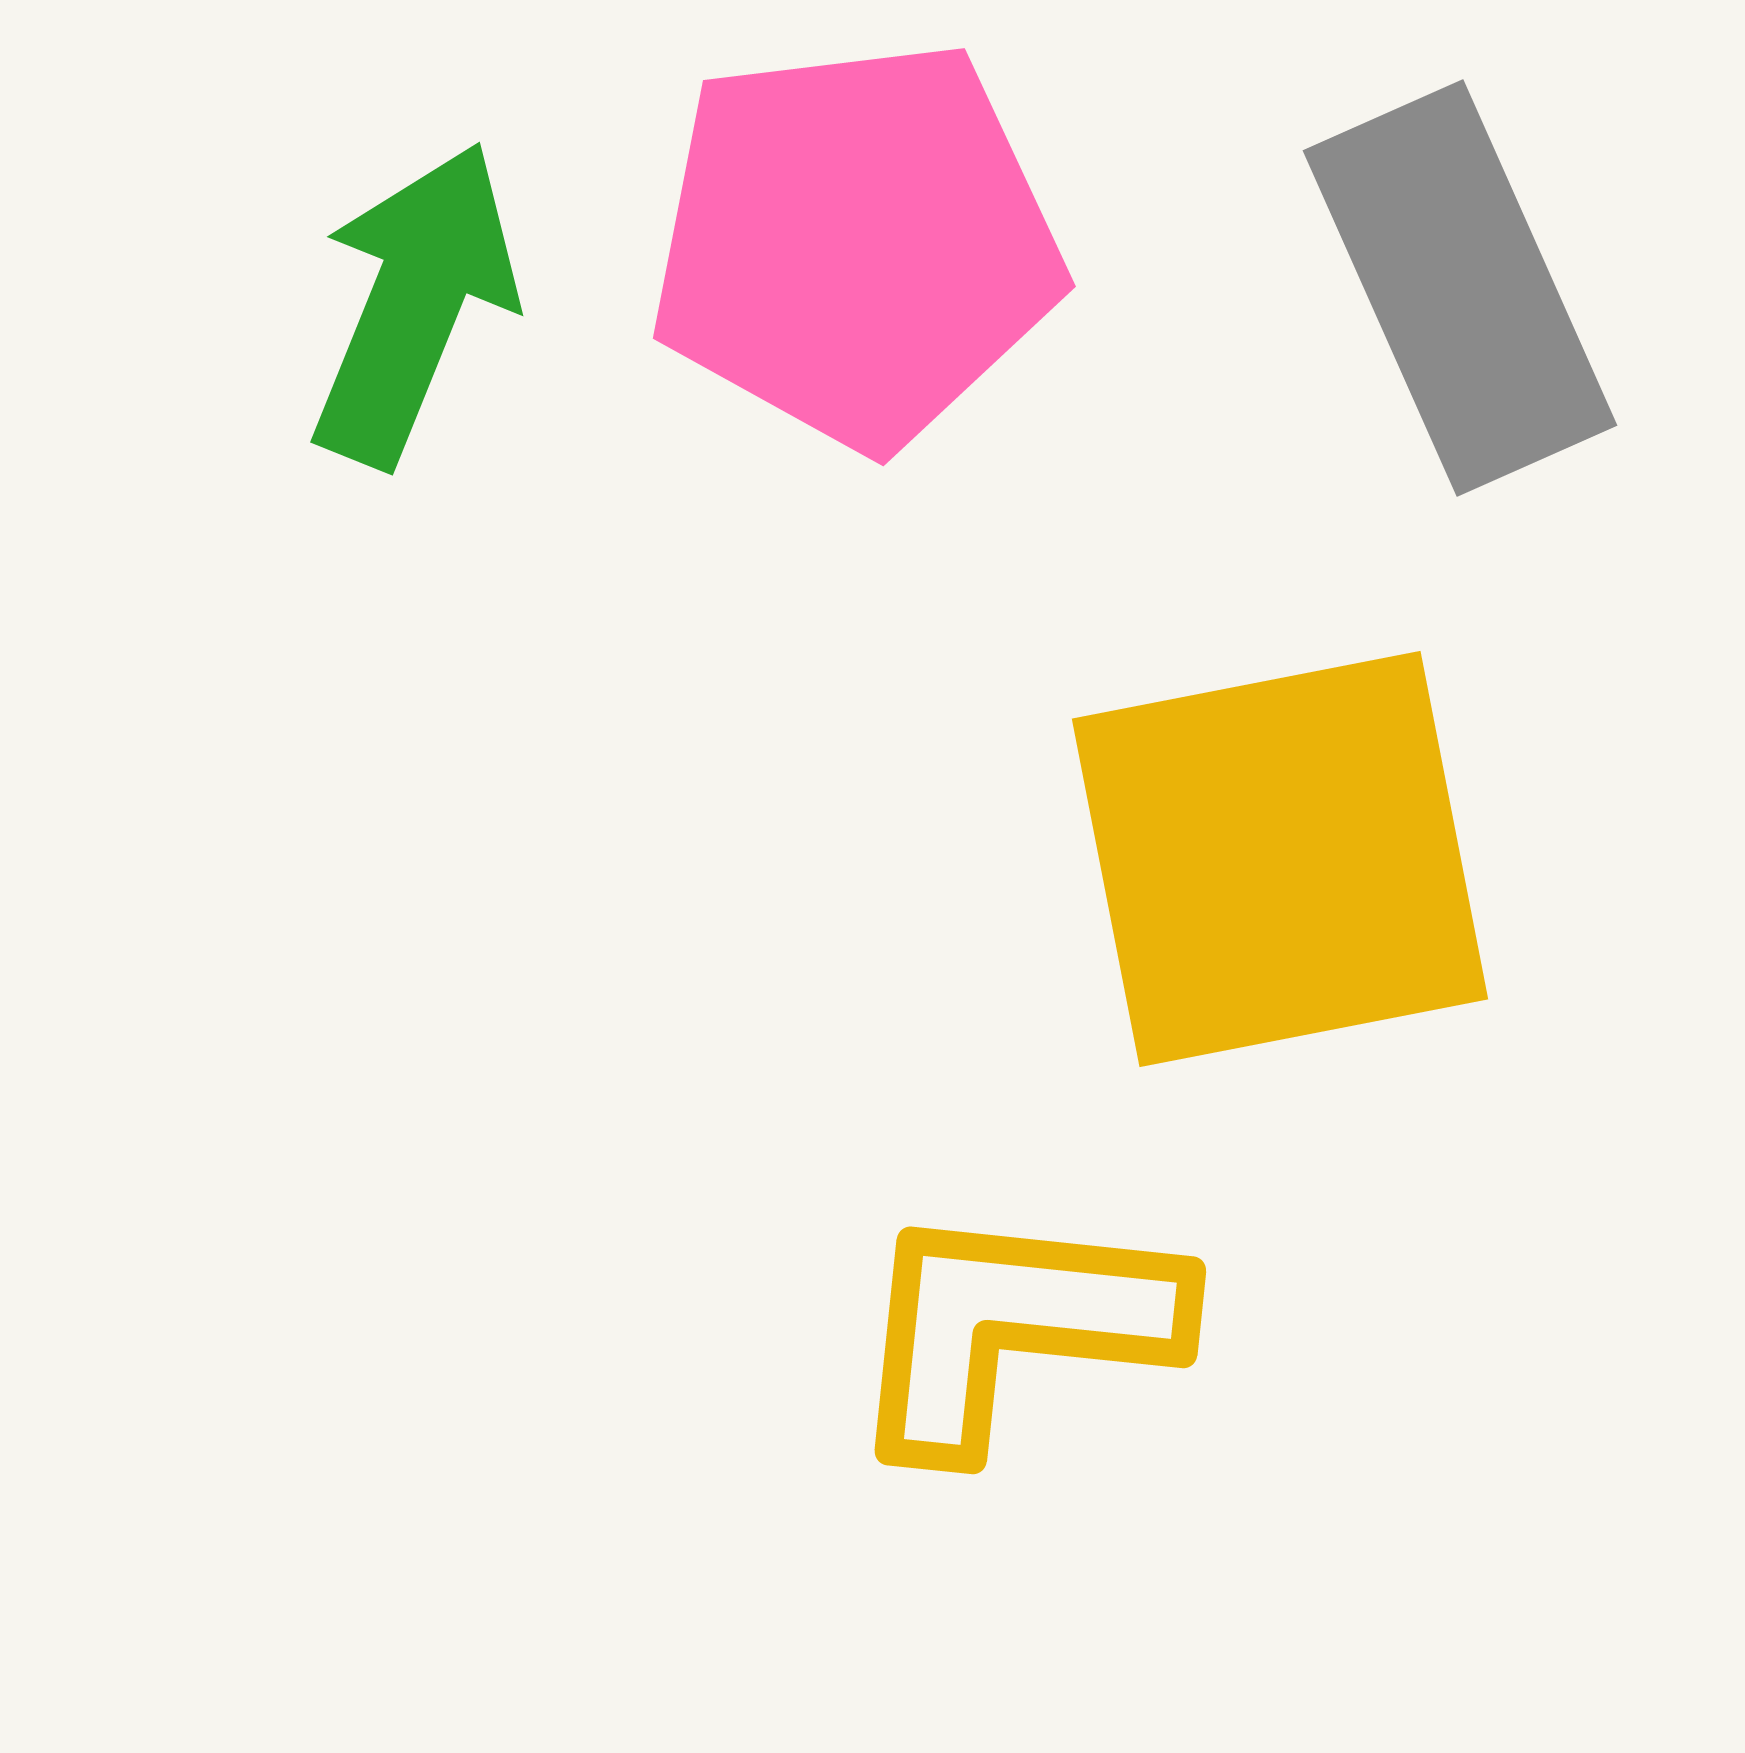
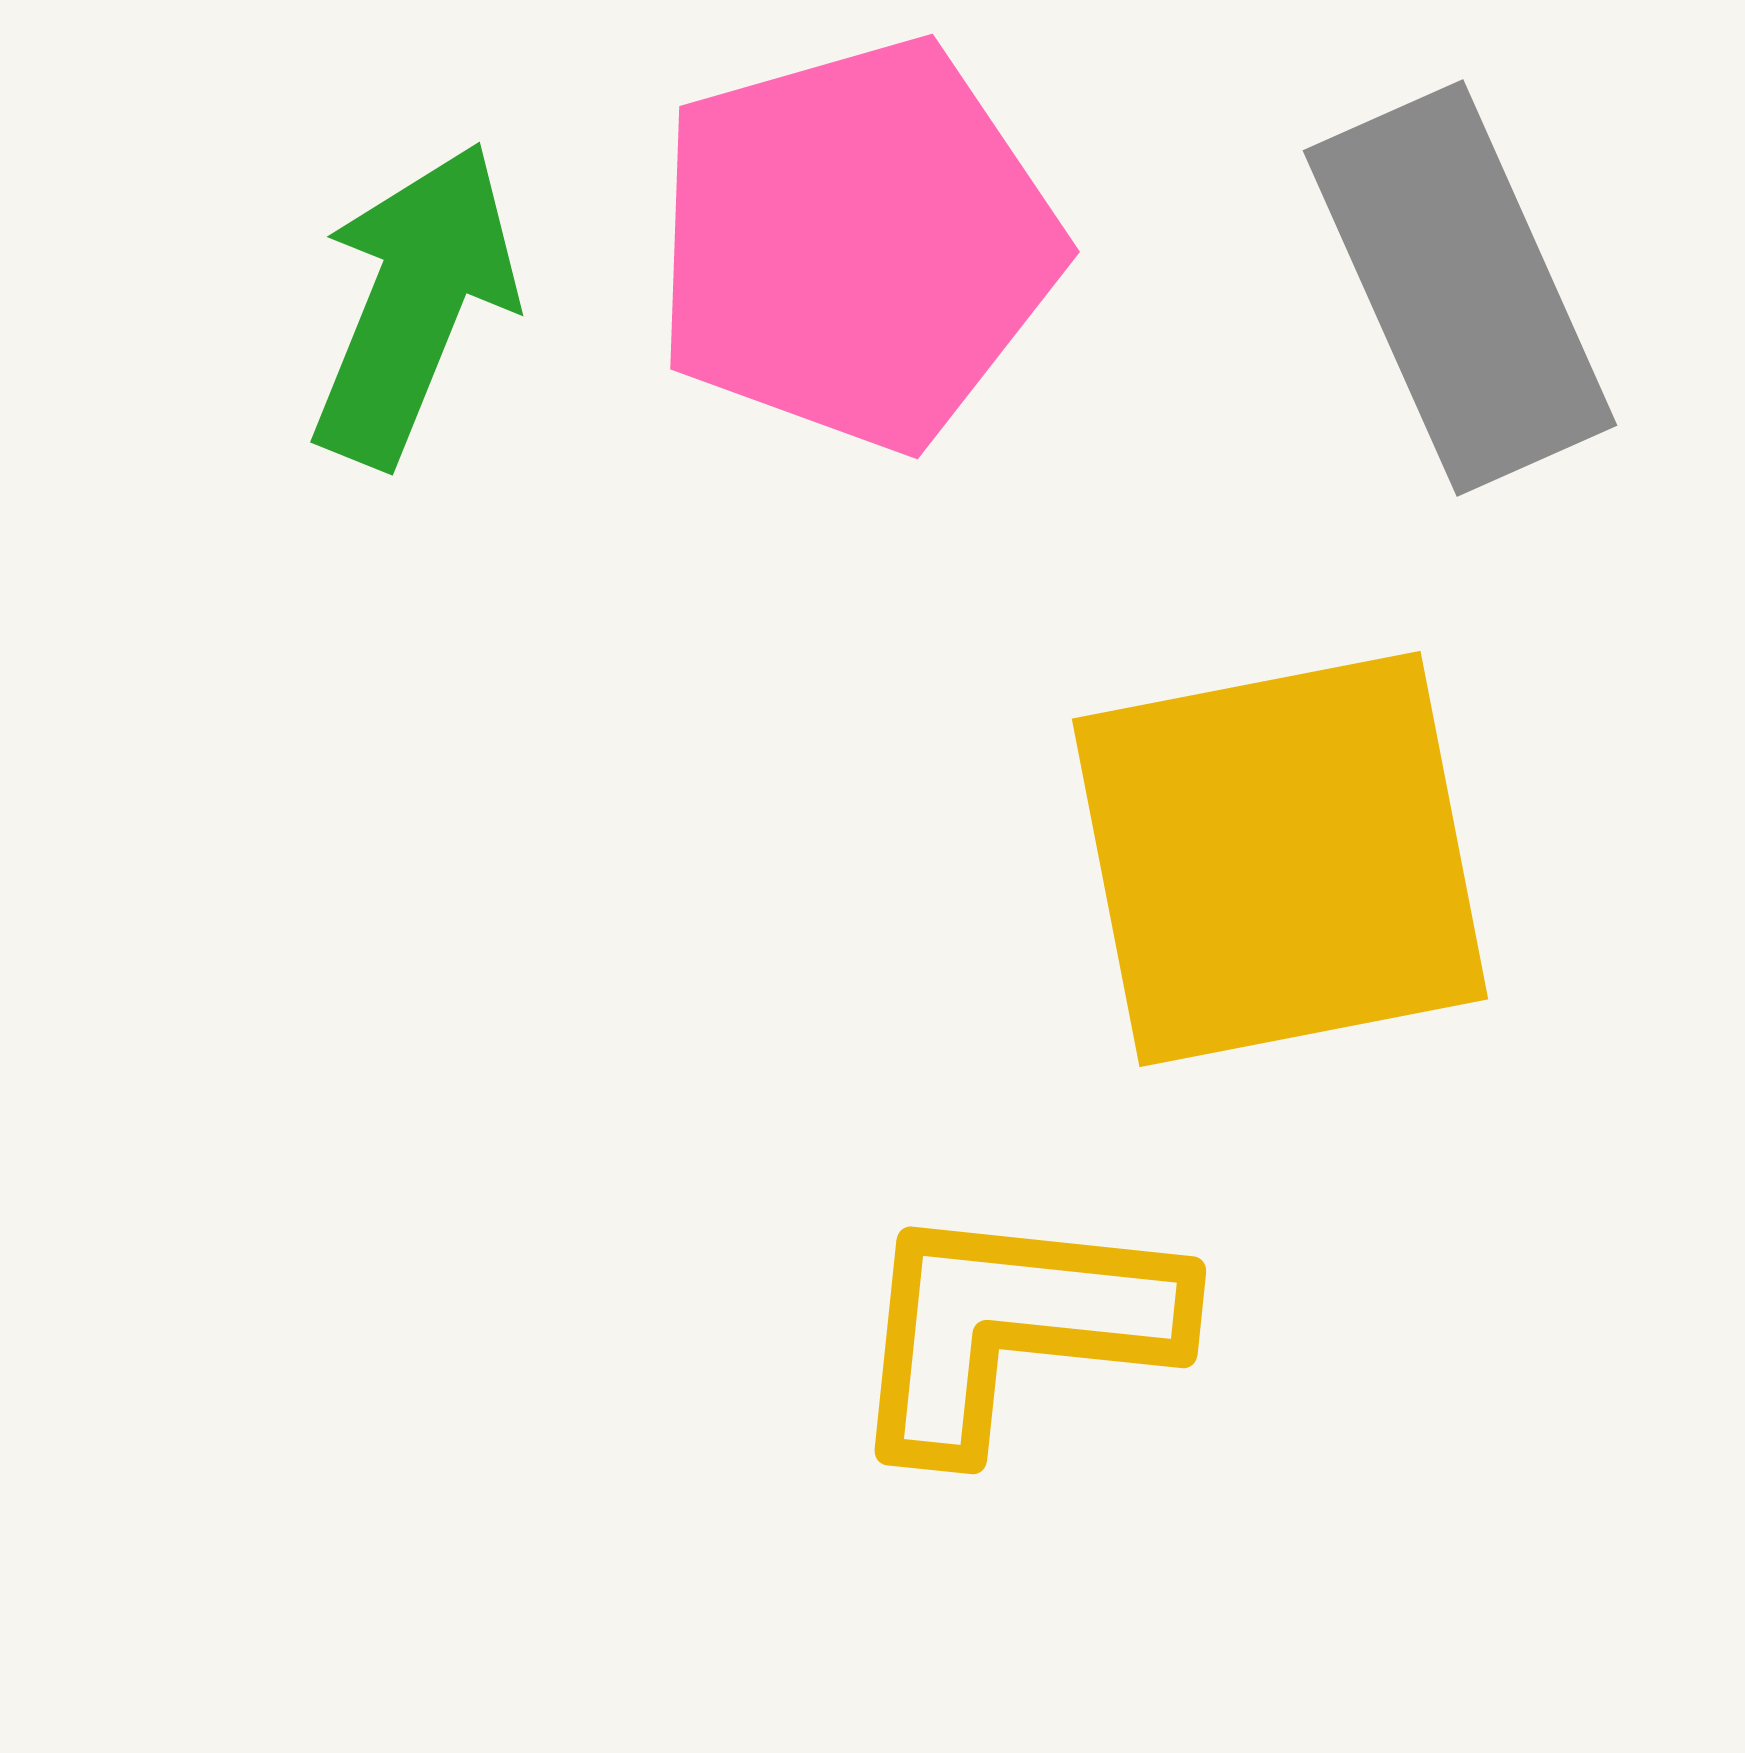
pink pentagon: rotated 9 degrees counterclockwise
